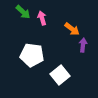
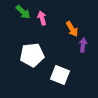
orange arrow: rotated 21 degrees clockwise
white pentagon: rotated 15 degrees counterclockwise
white square: rotated 30 degrees counterclockwise
